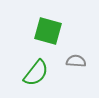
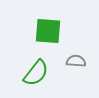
green square: rotated 12 degrees counterclockwise
